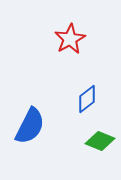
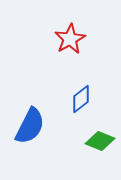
blue diamond: moved 6 px left
